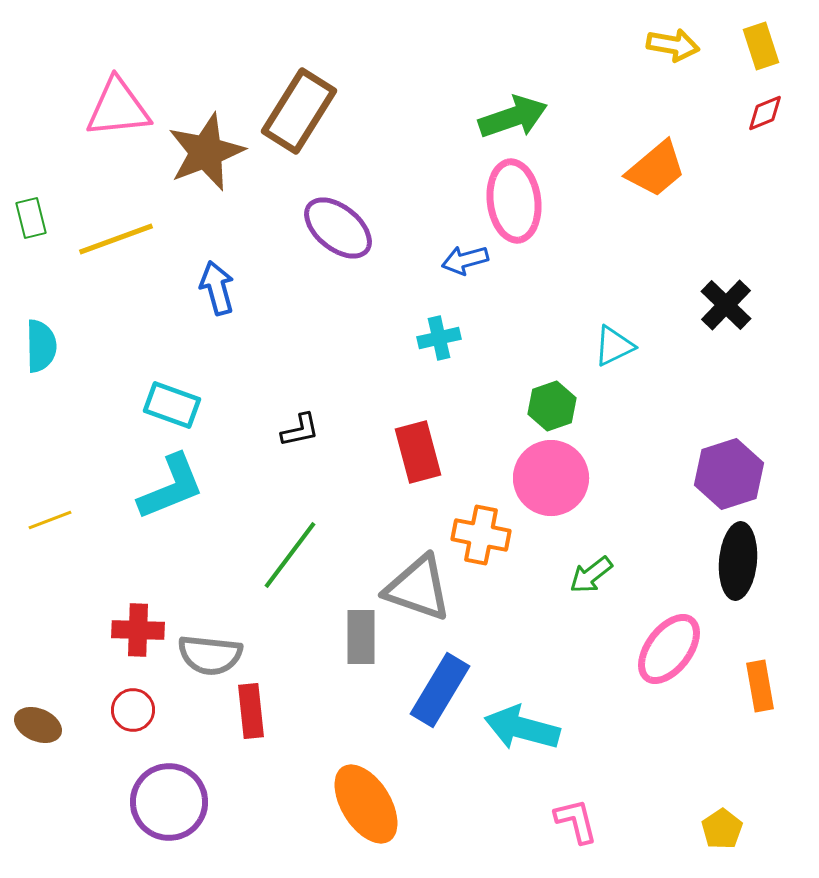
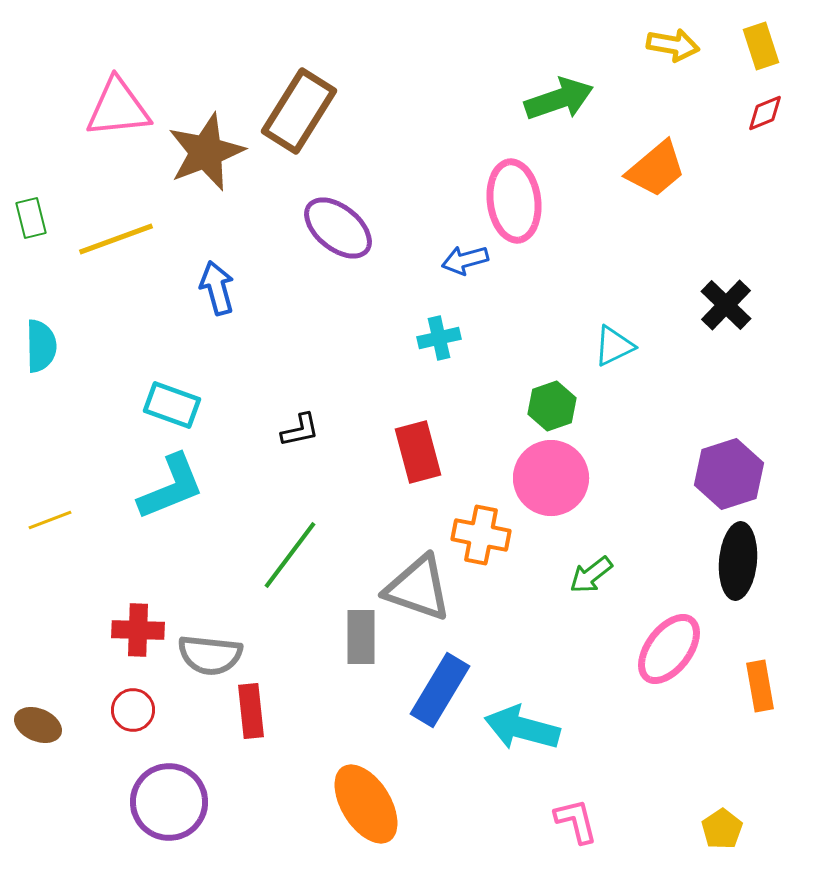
green arrow at (513, 117): moved 46 px right, 18 px up
